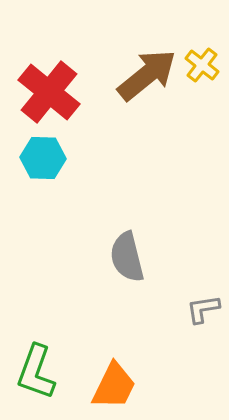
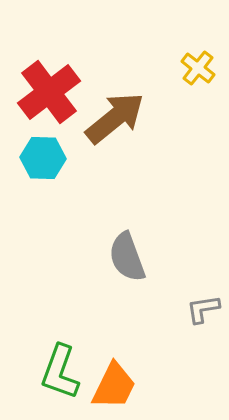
yellow cross: moved 4 px left, 3 px down
brown arrow: moved 32 px left, 43 px down
red cross: rotated 14 degrees clockwise
gray semicircle: rotated 6 degrees counterclockwise
green L-shape: moved 24 px right
